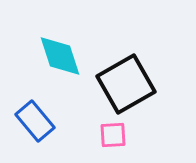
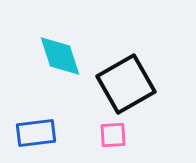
blue rectangle: moved 1 px right, 12 px down; rotated 57 degrees counterclockwise
